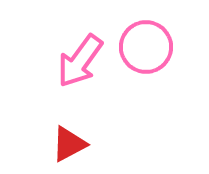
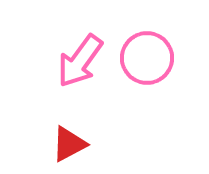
pink circle: moved 1 px right, 11 px down
